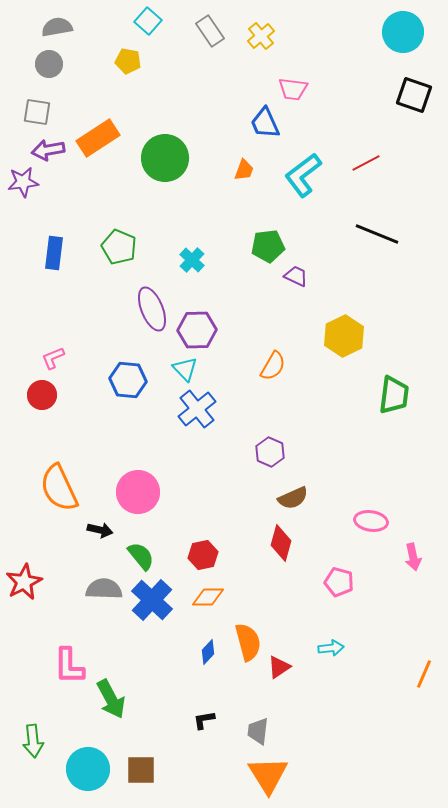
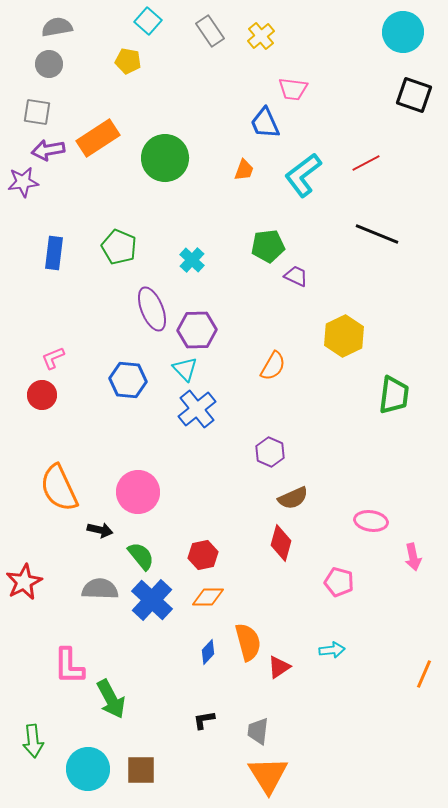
gray semicircle at (104, 589): moved 4 px left
cyan arrow at (331, 648): moved 1 px right, 2 px down
